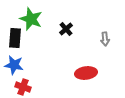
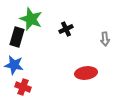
black cross: rotated 16 degrees clockwise
black rectangle: moved 2 px right, 1 px up; rotated 12 degrees clockwise
